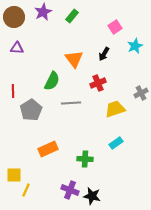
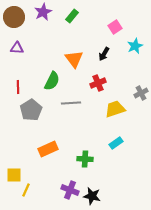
red line: moved 5 px right, 4 px up
